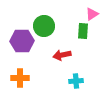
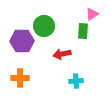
red arrow: moved 1 px up
